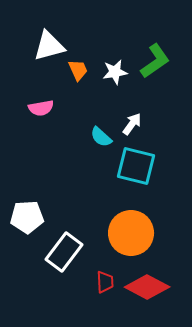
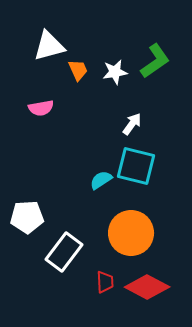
cyan semicircle: moved 43 px down; rotated 105 degrees clockwise
